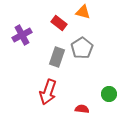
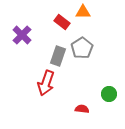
orange triangle: rotated 14 degrees counterclockwise
red rectangle: moved 3 px right, 1 px up
purple cross: rotated 18 degrees counterclockwise
gray rectangle: moved 1 px right, 1 px up
red arrow: moved 2 px left, 9 px up
